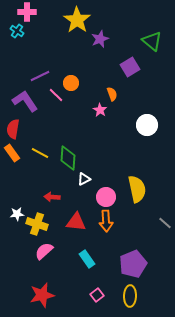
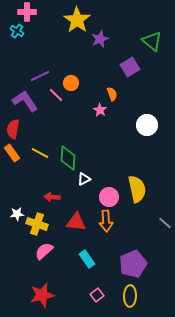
pink circle: moved 3 px right
